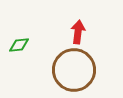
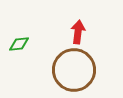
green diamond: moved 1 px up
